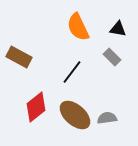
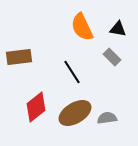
orange semicircle: moved 4 px right
brown rectangle: rotated 35 degrees counterclockwise
black line: rotated 70 degrees counterclockwise
brown ellipse: moved 2 px up; rotated 72 degrees counterclockwise
